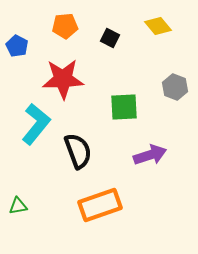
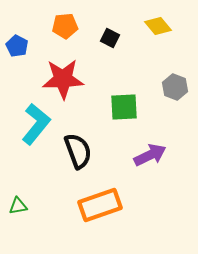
purple arrow: rotated 8 degrees counterclockwise
